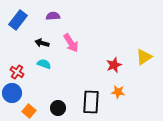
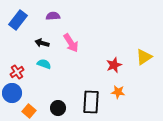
red cross: rotated 24 degrees clockwise
